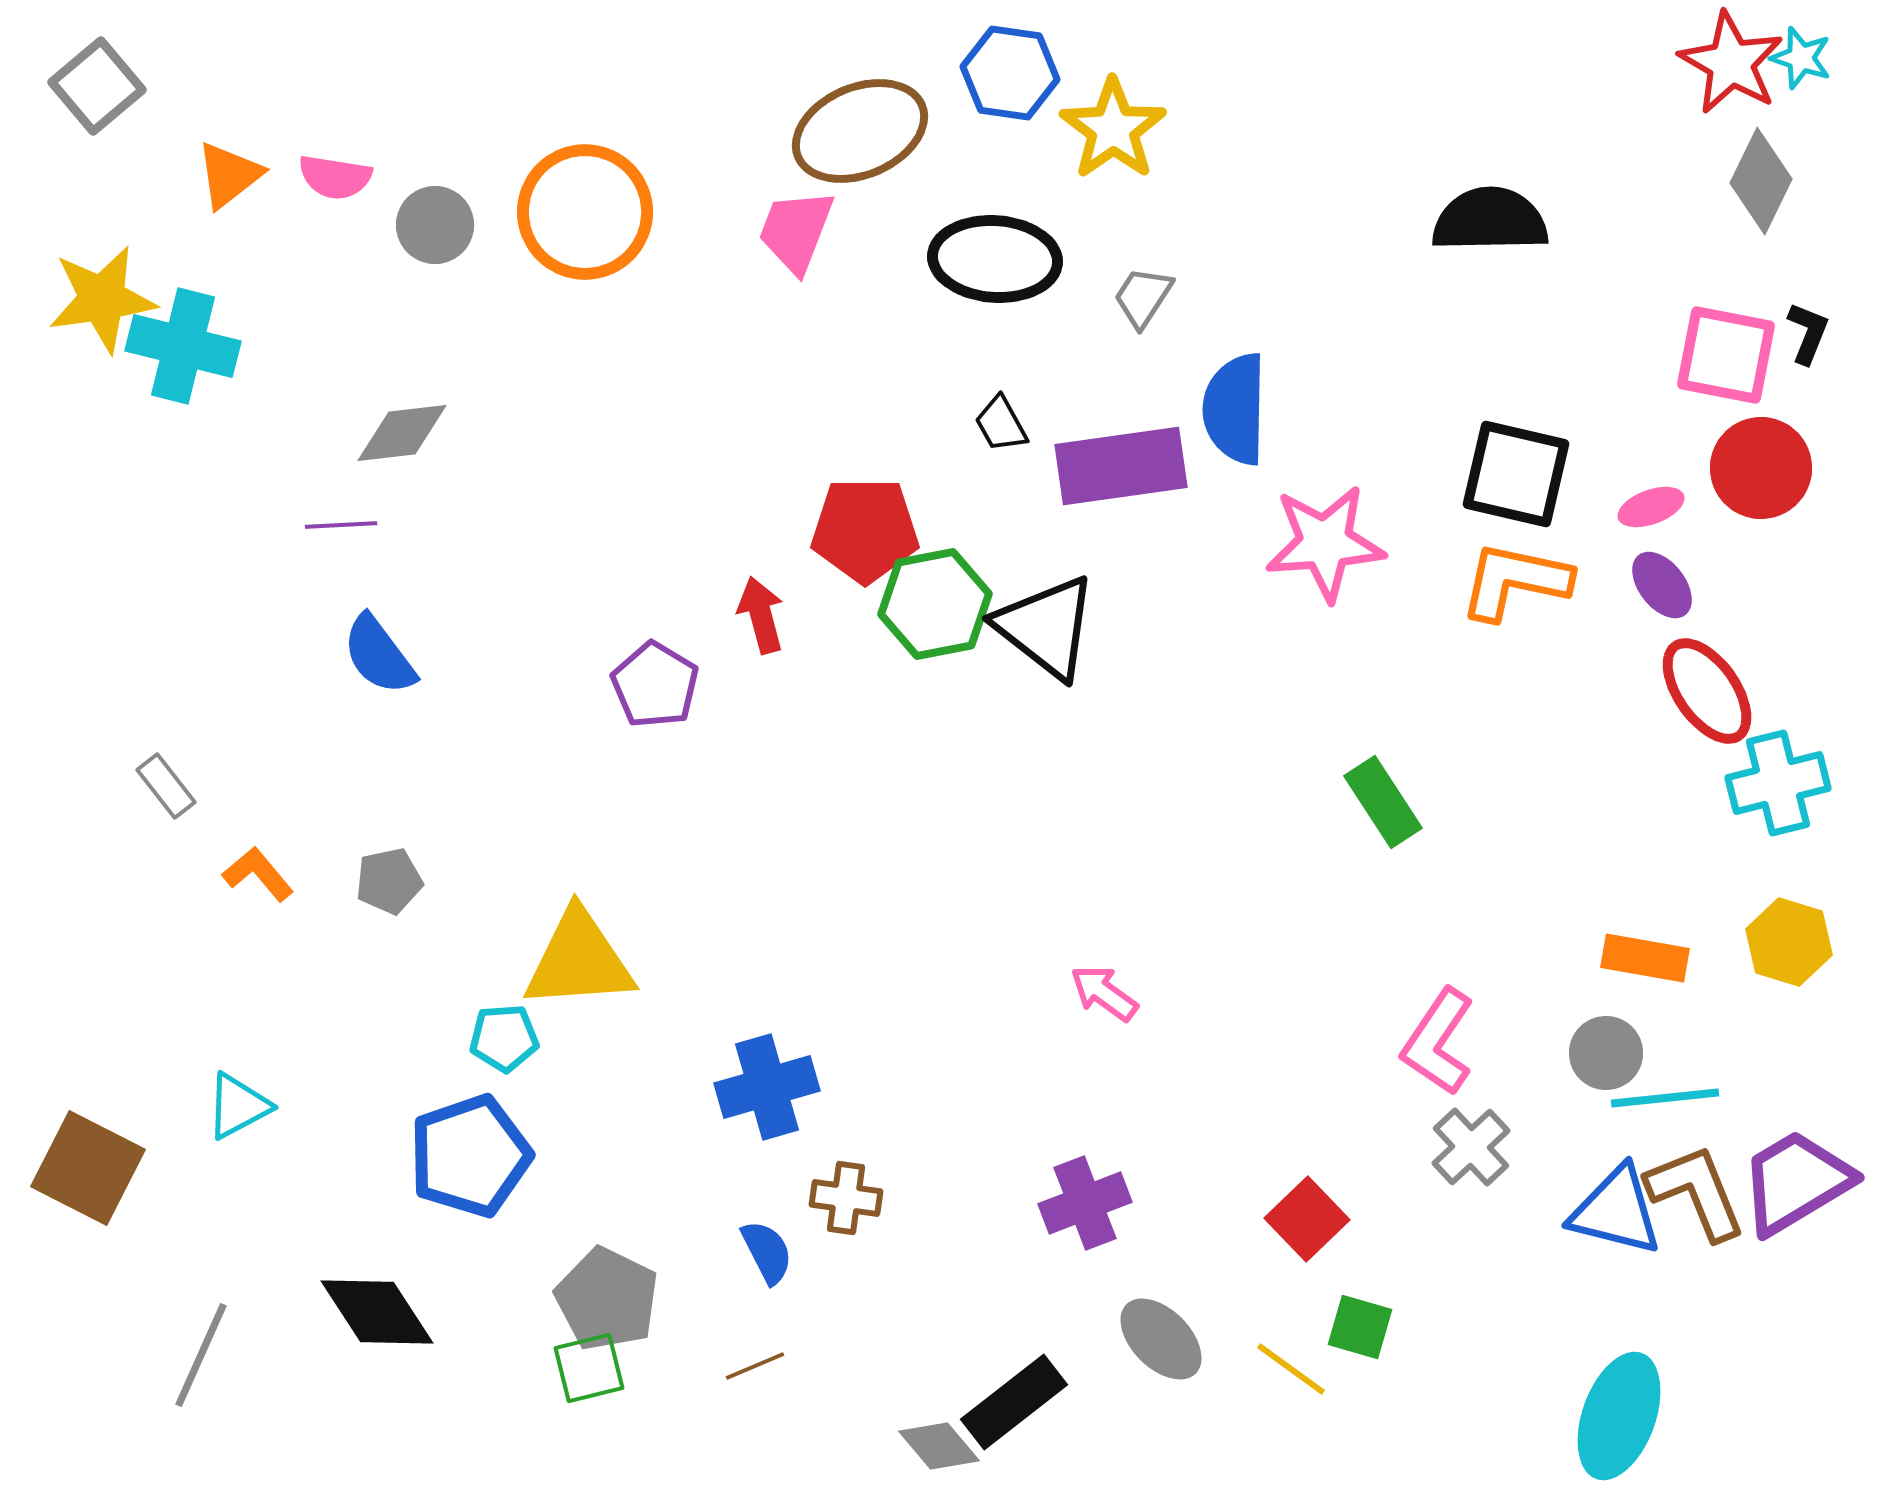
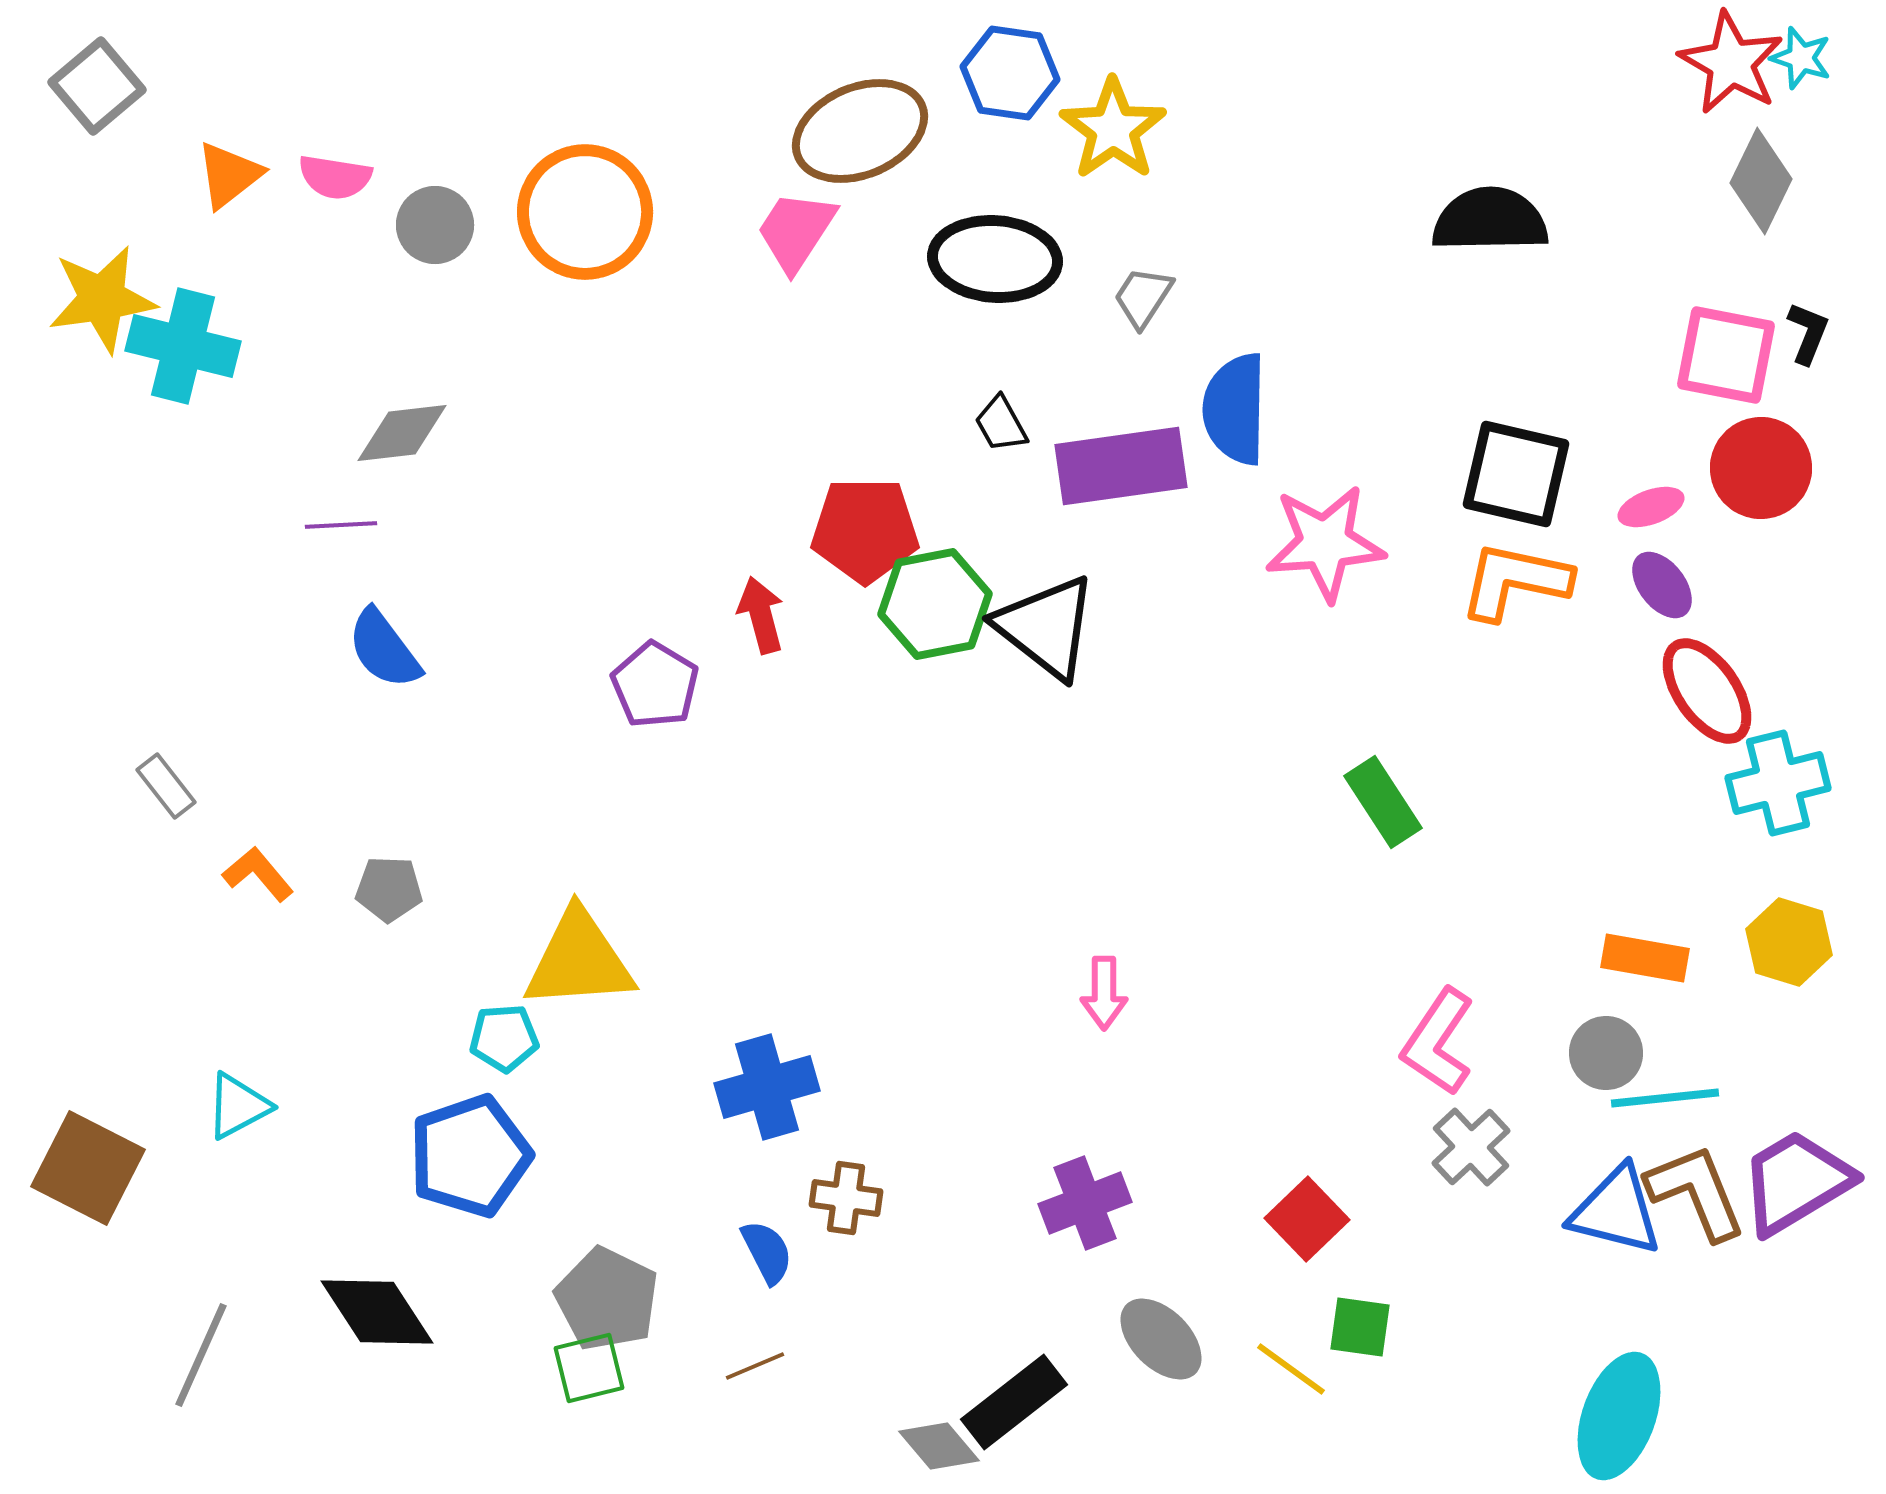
pink trapezoid at (796, 231): rotated 12 degrees clockwise
blue semicircle at (379, 655): moved 5 px right, 6 px up
gray pentagon at (389, 881): moved 8 px down; rotated 14 degrees clockwise
pink arrow at (1104, 993): rotated 126 degrees counterclockwise
green square at (1360, 1327): rotated 8 degrees counterclockwise
